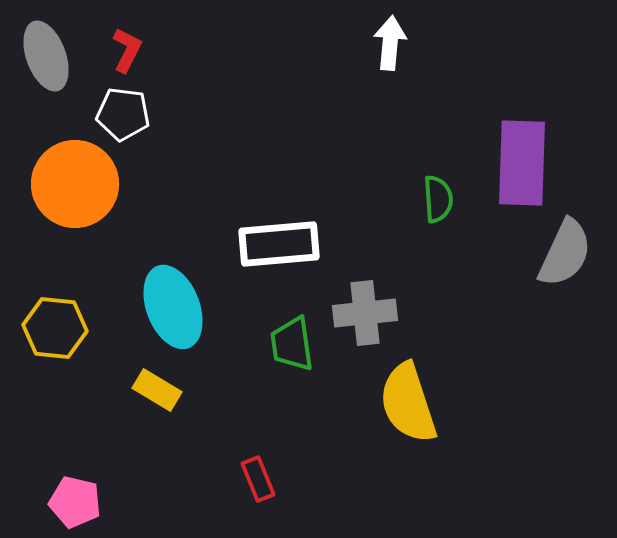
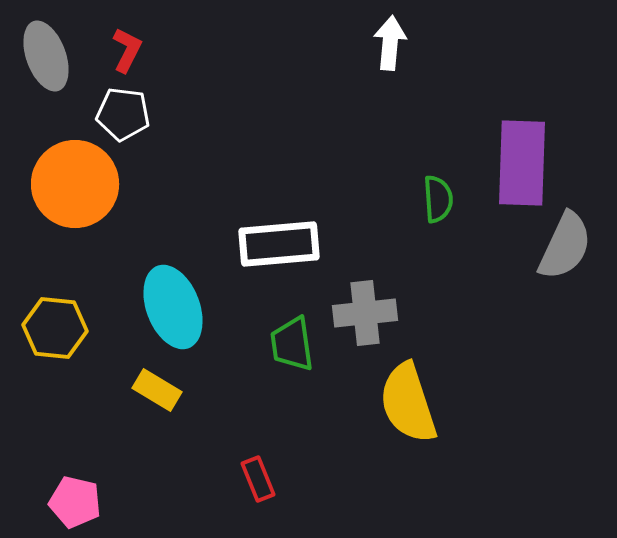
gray semicircle: moved 7 px up
